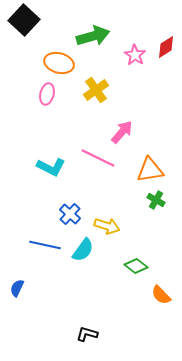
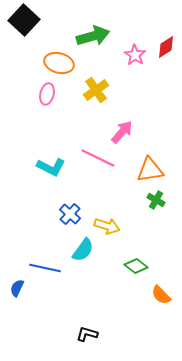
blue line: moved 23 px down
